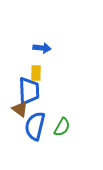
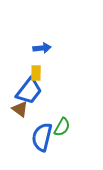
blue arrow: rotated 12 degrees counterclockwise
blue trapezoid: rotated 40 degrees clockwise
blue semicircle: moved 7 px right, 11 px down
